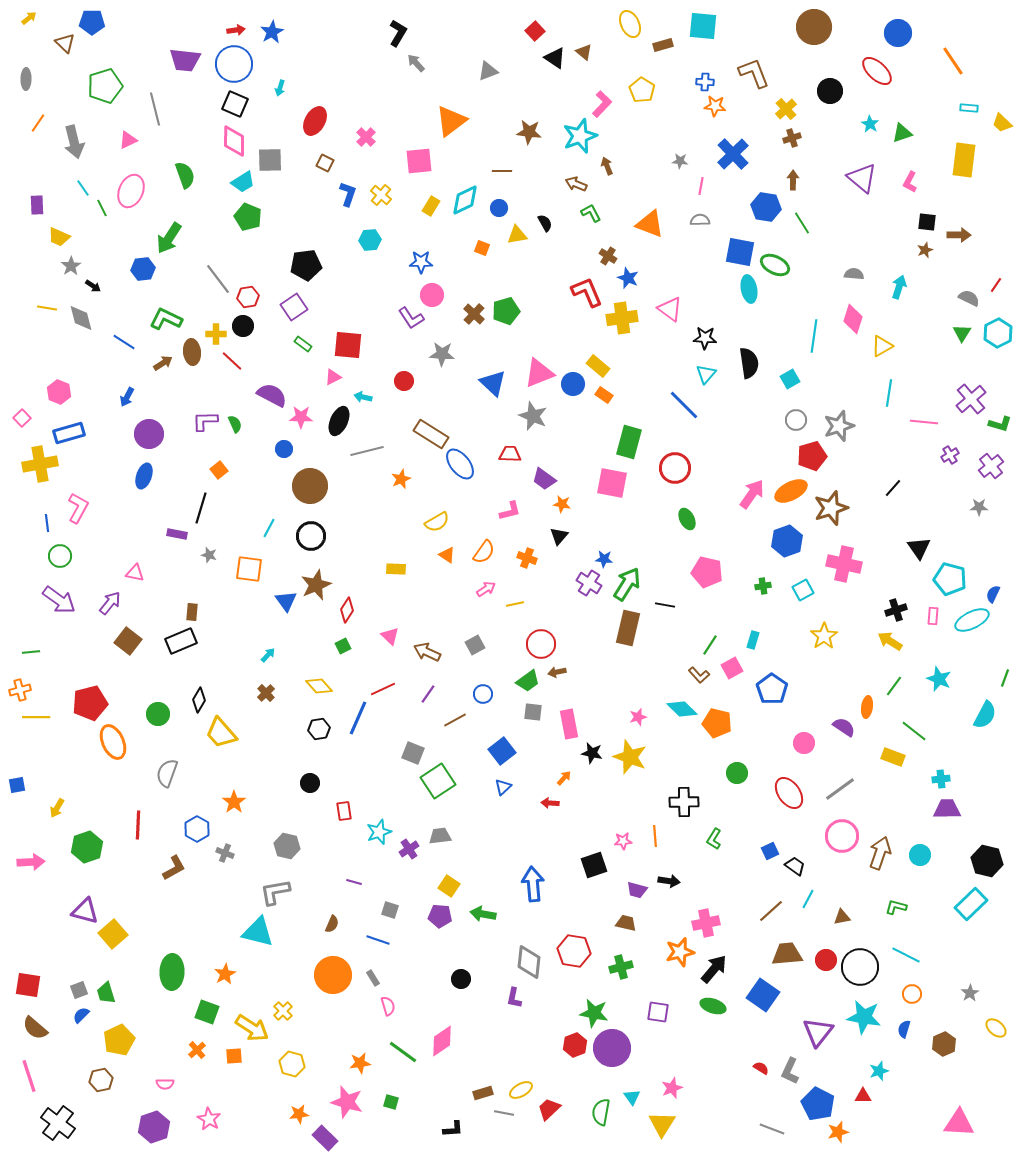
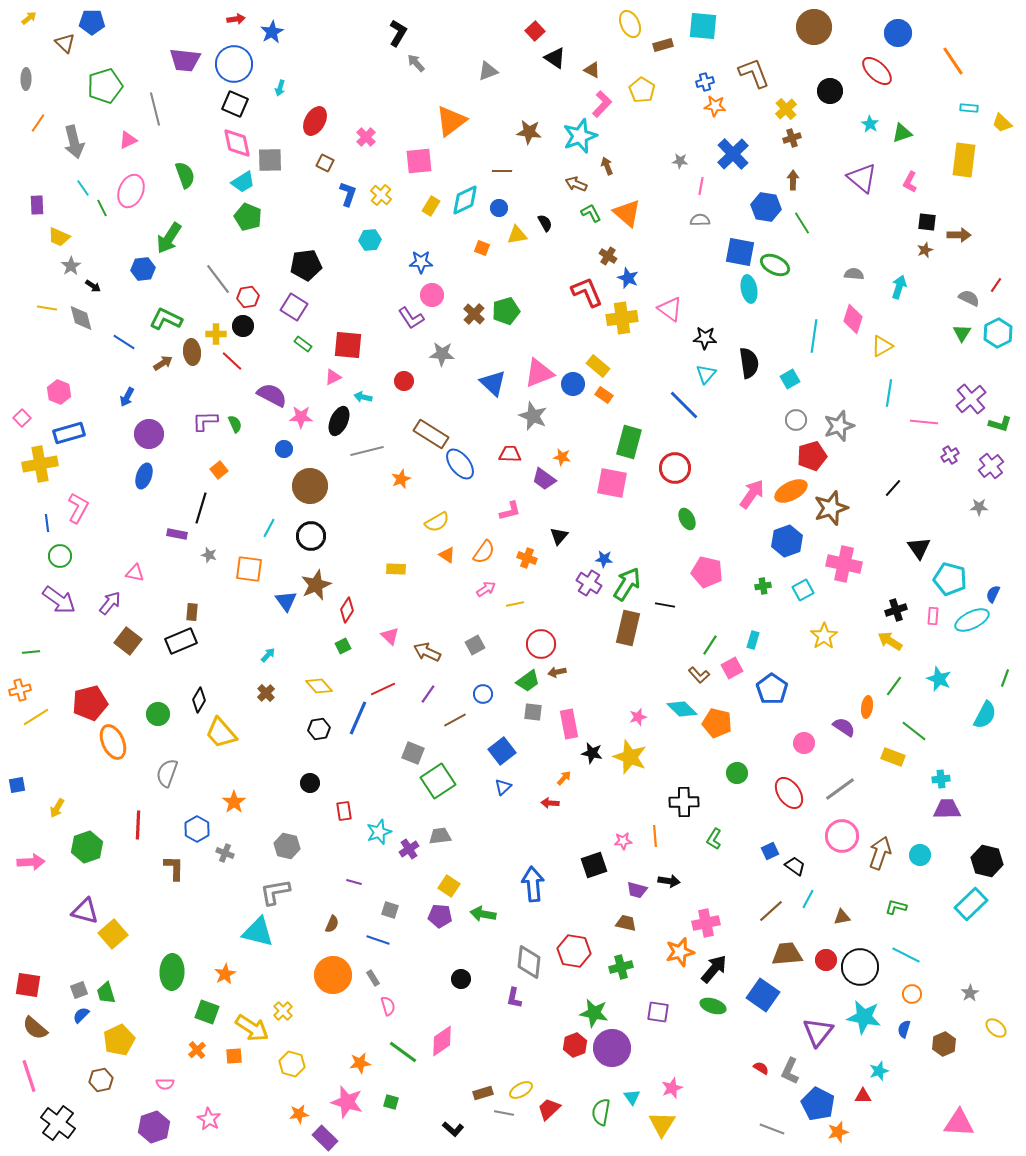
red arrow at (236, 30): moved 11 px up
brown triangle at (584, 52): moved 8 px right, 18 px down; rotated 12 degrees counterclockwise
blue cross at (705, 82): rotated 18 degrees counterclockwise
pink diamond at (234, 141): moved 3 px right, 2 px down; rotated 12 degrees counterclockwise
orange triangle at (650, 224): moved 23 px left, 11 px up; rotated 20 degrees clockwise
purple square at (294, 307): rotated 24 degrees counterclockwise
orange star at (562, 504): moved 47 px up
yellow line at (36, 717): rotated 32 degrees counterclockwise
brown L-shape at (174, 868): rotated 60 degrees counterclockwise
black L-shape at (453, 1129): rotated 45 degrees clockwise
